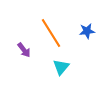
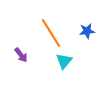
purple arrow: moved 3 px left, 5 px down
cyan triangle: moved 3 px right, 6 px up
